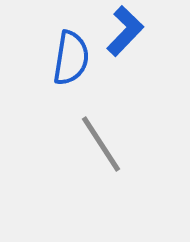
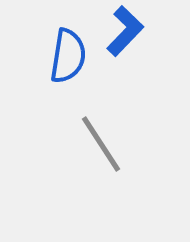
blue semicircle: moved 3 px left, 2 px up
